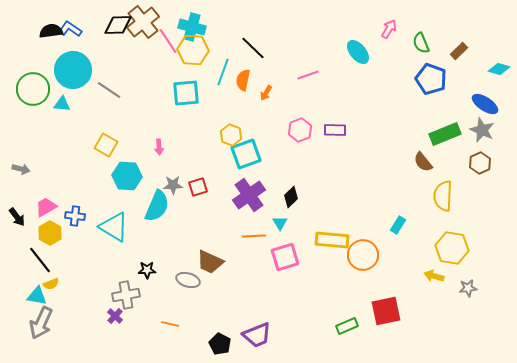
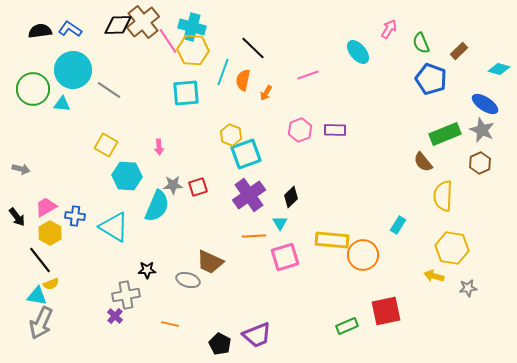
black semicircle at (51, 31): moved 11 px left
